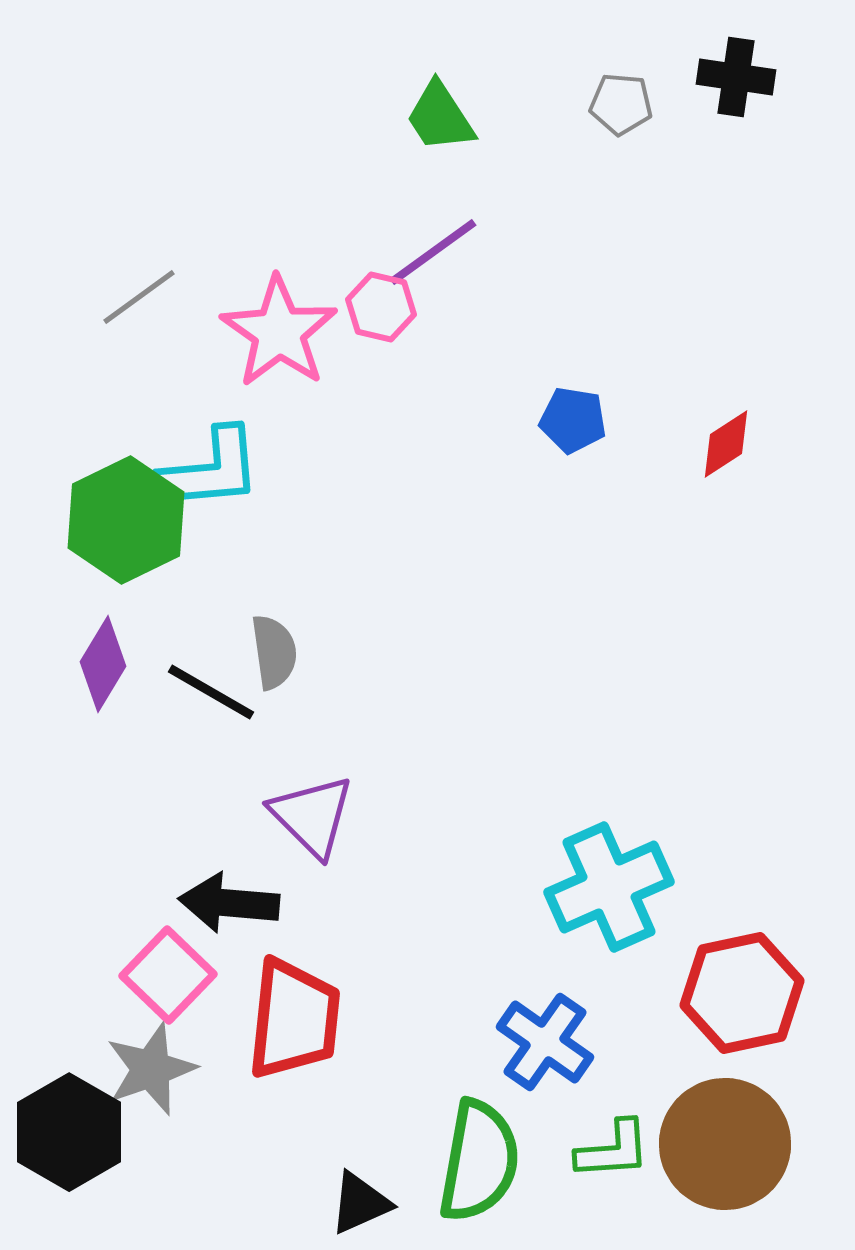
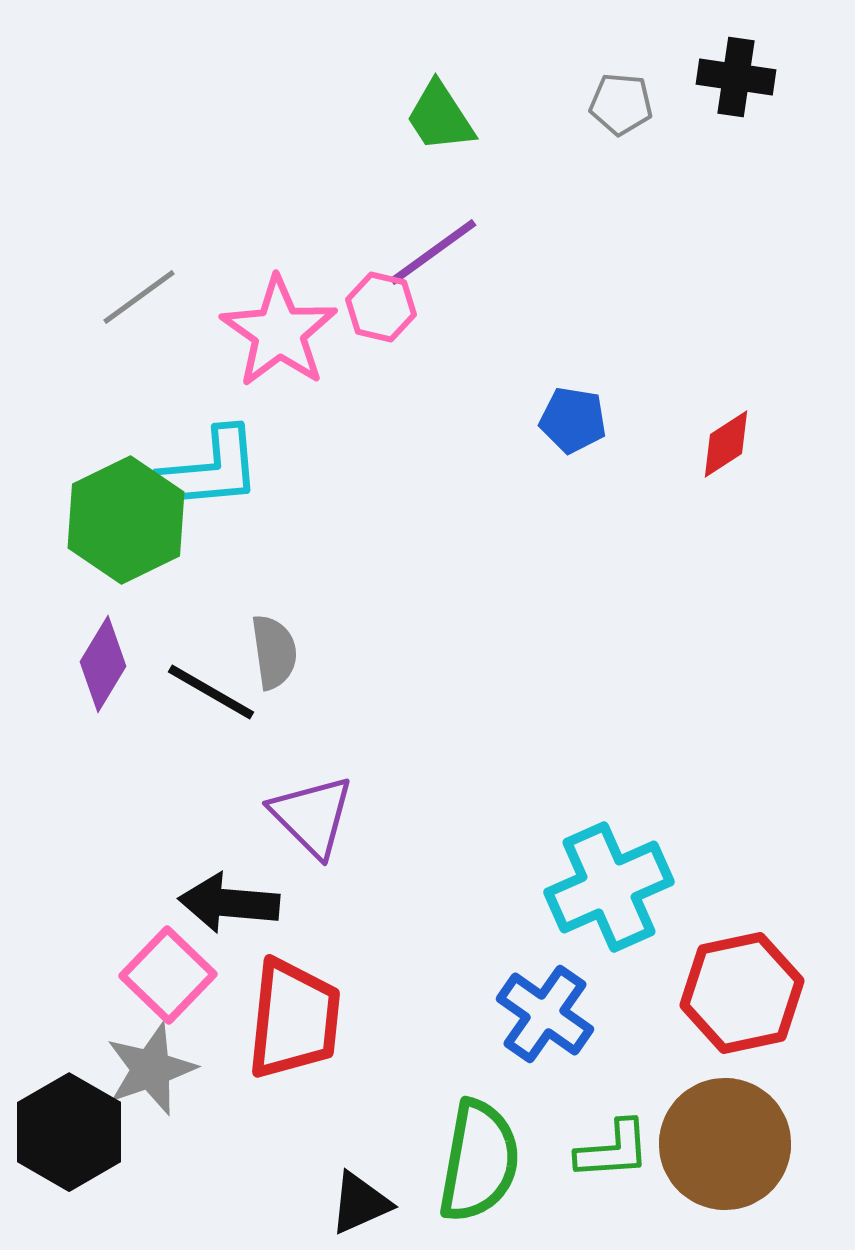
blue cross: moved 28 px up
